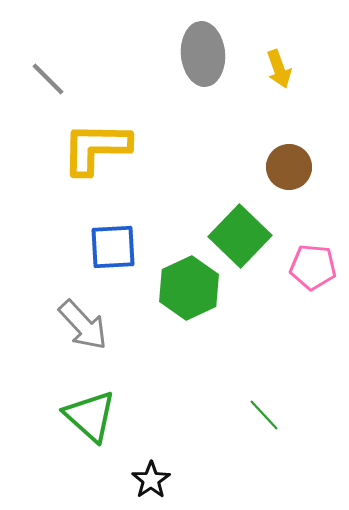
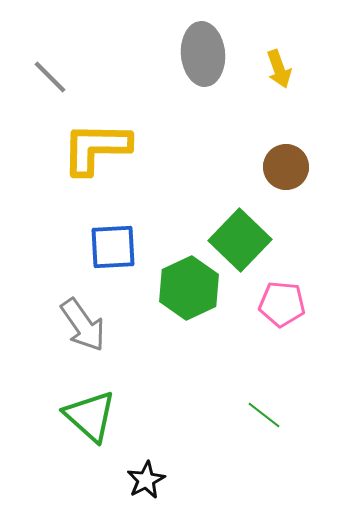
gray line: moved 2 px right, 2 px up
brown circle: moved 3 px left
green square: moved 4 px down
pink pentagon: moved 31 px left, 37 px down
gray arrow: rotated 8 degrees clockwise
green line: rotated 9 degrees counterclockwise
black star: moved 5 px left; rotated 6 degrees clockwise
